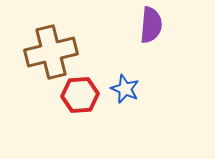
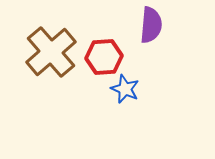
brown cross: rotated 27 degrees counterclockwise
red hexagon: moved 24 px right, 38 px up
